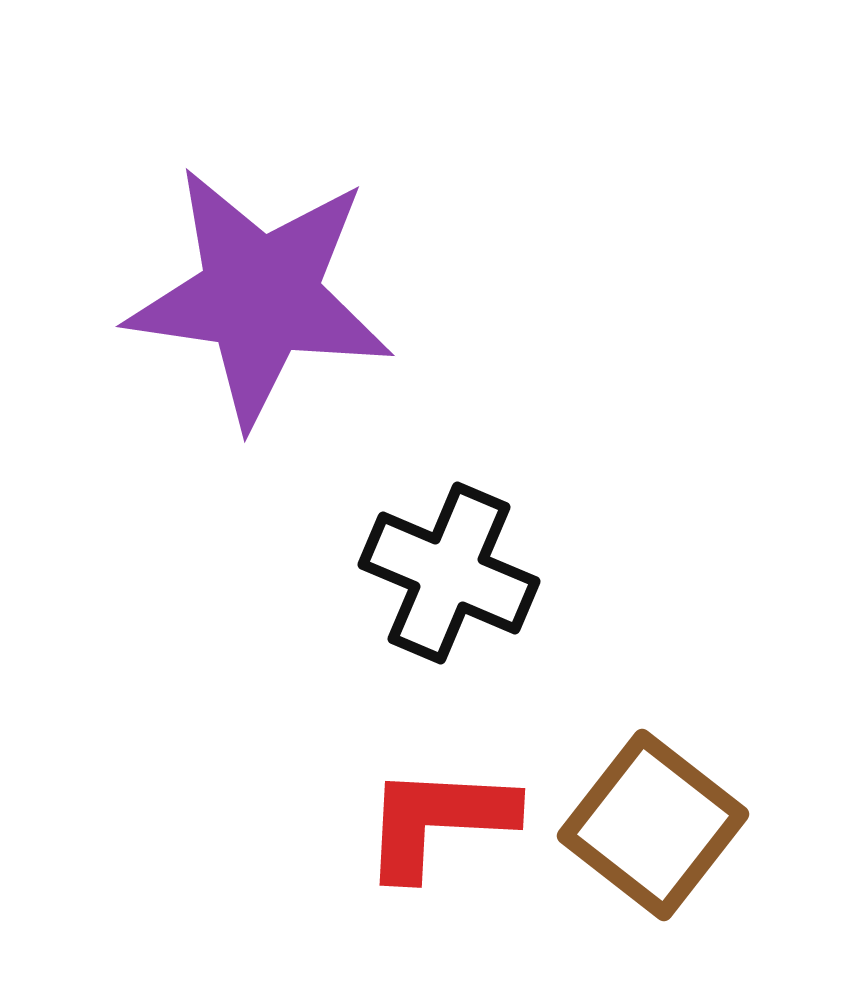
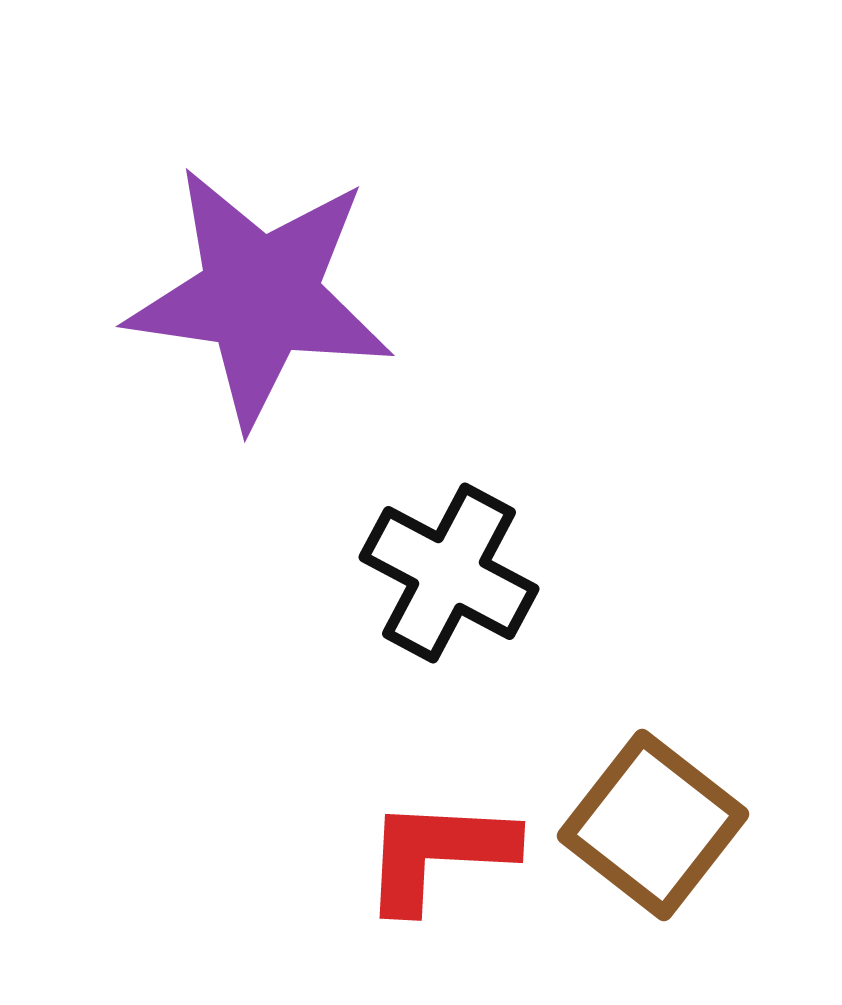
black cross: rotated 5 degrees clockwise
red L-shape: moved 33 px down
